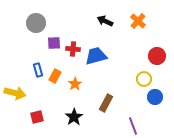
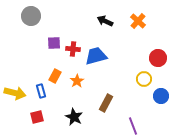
gray circle: moved 5 px left, 7 px up
red circle: moved 1 px right, 2 px down
blue rectangle: moved 3 px right, 21 px down
orange star: moved 2 px right, 3 px up
blue circle: moved 6 px right, 1 px up
black star: rotated 12 degrees counterclockwise
